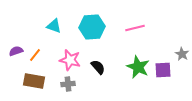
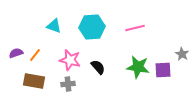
purple semicircle: moved 2 px down
green star: rotated 15 degrees counterclockwise
